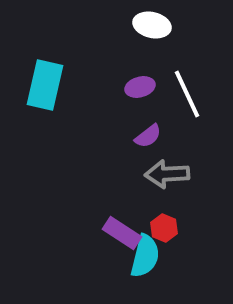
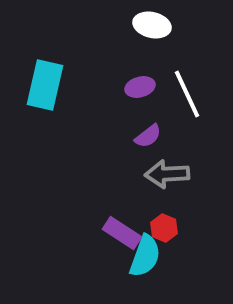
cyan semicircle: rotated 6 degrees clockwise
